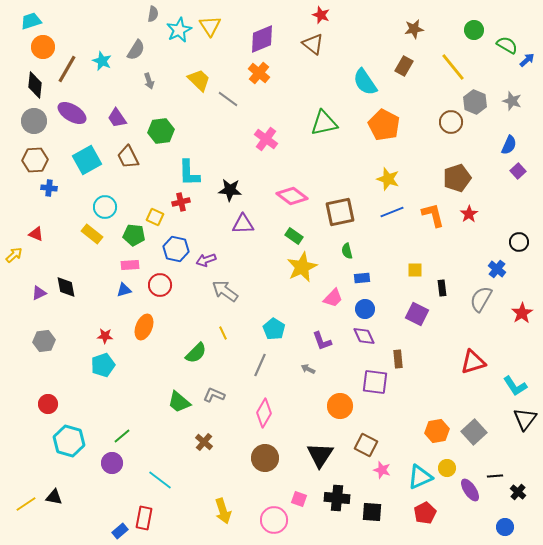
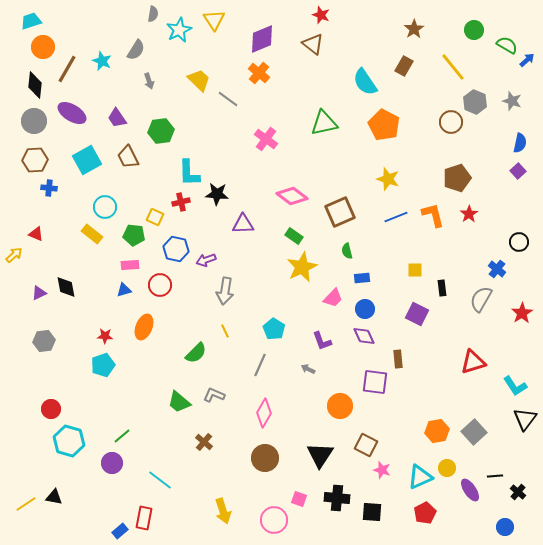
yellow triangle at (210, 26): moved 4 px right, 6 px up
brown star at (414, 29): rotated 24 degrees counterclockwise
blue semicircle at (509, 145): moved 11 px right, 2 px up; rotated 12 degrees counterclockwise
black star at (230, 190): moved 13 px left, 4 px down
brown square at (340, 212): rotated 12 degrees counterclockwise
blue line at (392, 212): moved 4 px right, 5 px down
gray arrow at (225, 291): rotated 116 degrees counterclockwise
yellow line at (223, 333): moved 2 px right, 2 px up
red circle at (48, 404): moved 3 px right, 5 px down
